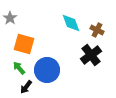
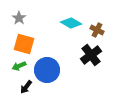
gray star: moved 9 px right
cyan diamond: rotated 40 degrees counterclockwise
green arrow: moved 2 px up; rotated 72 degrees counterclockwise
